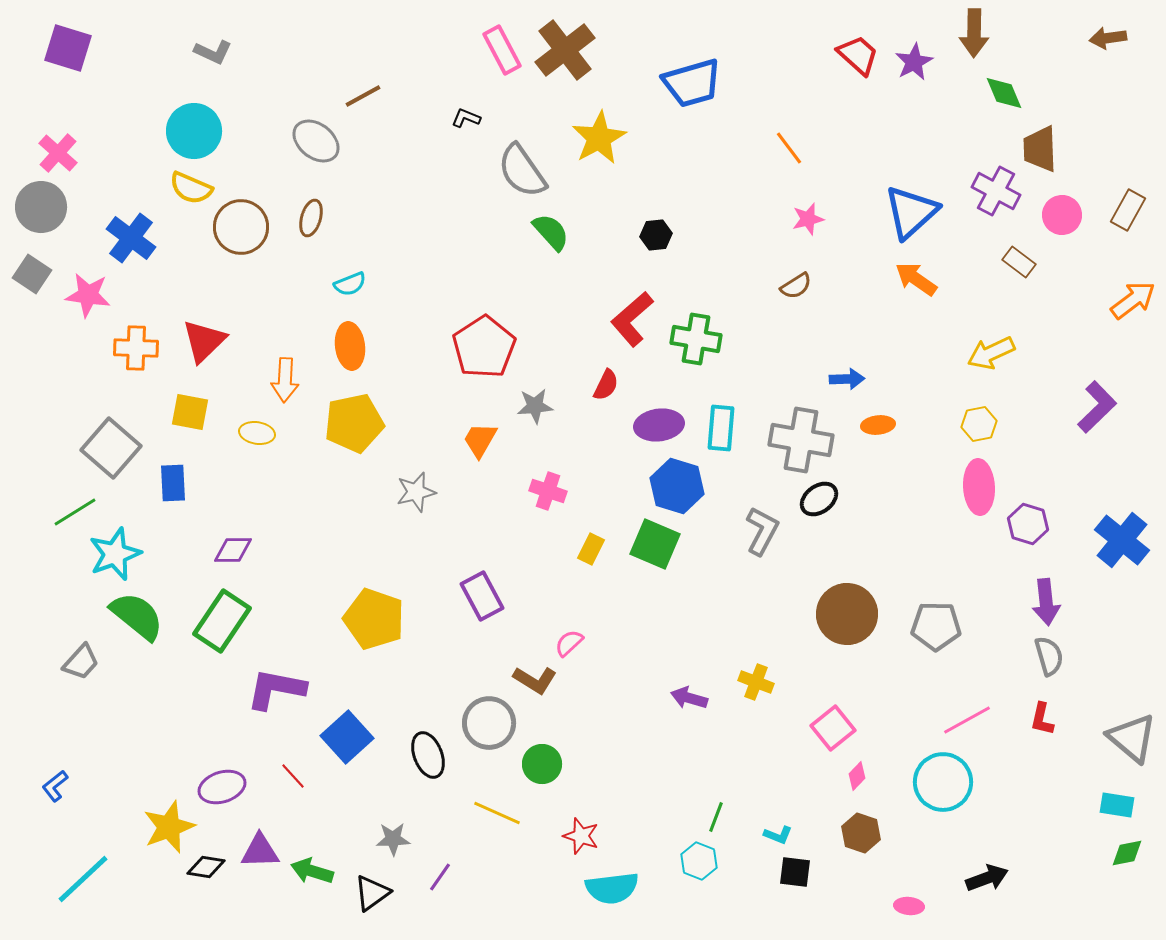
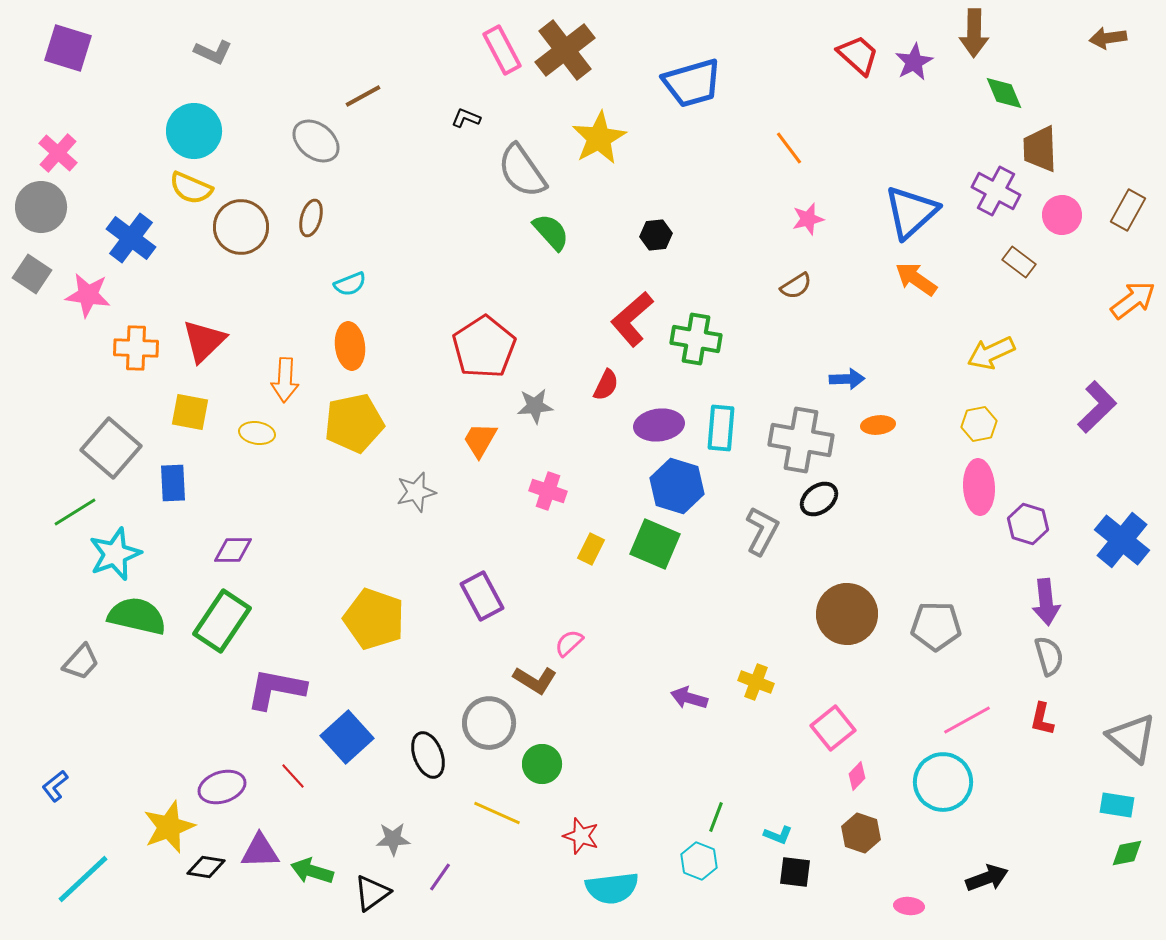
green semicircle at (137, 616): rotated 26 degrees counterclockwise
